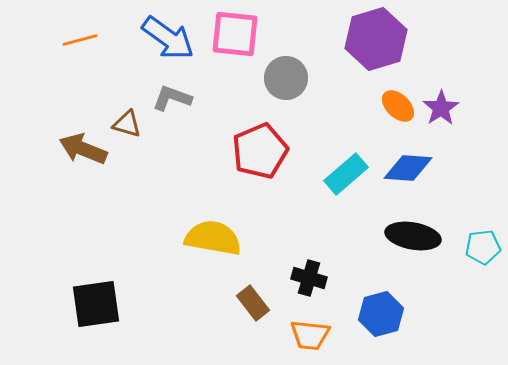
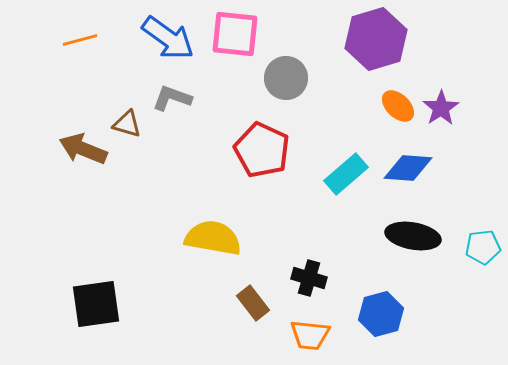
red pentagon: moved 2 px right, 1 px up; rotated 24 degrees counterclockwise
